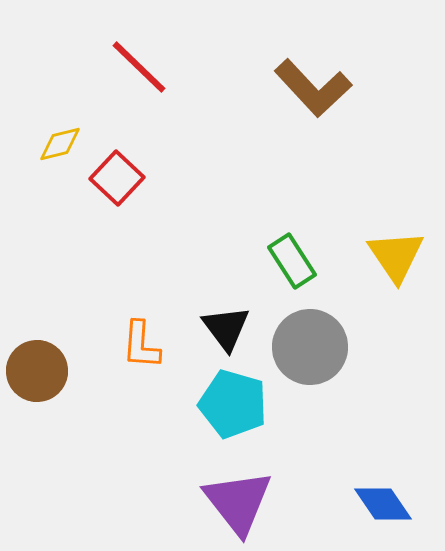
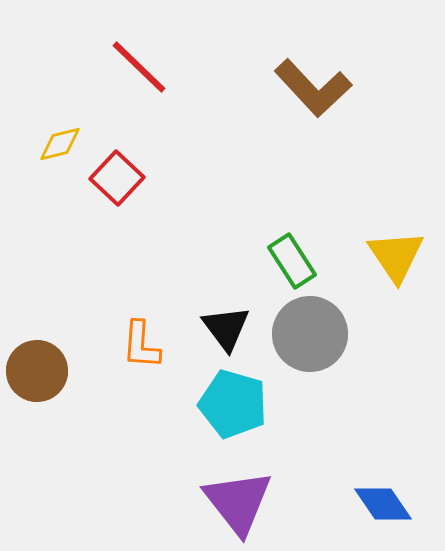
gray circle: moved 13 px up
